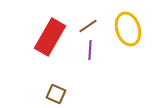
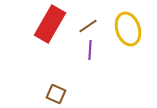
red rectangle: moved 13 px up
